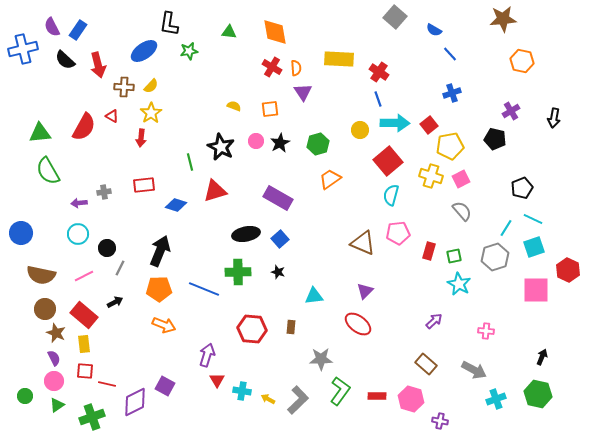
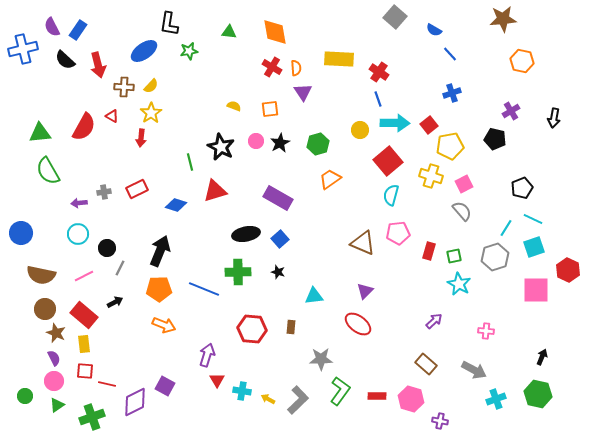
pink square at (461, 179): moved 3 px right, 5 px down
red rectangle at (144, 185): moved 7 px left, 4 px down; rotated 20 degrees counterclockwise
